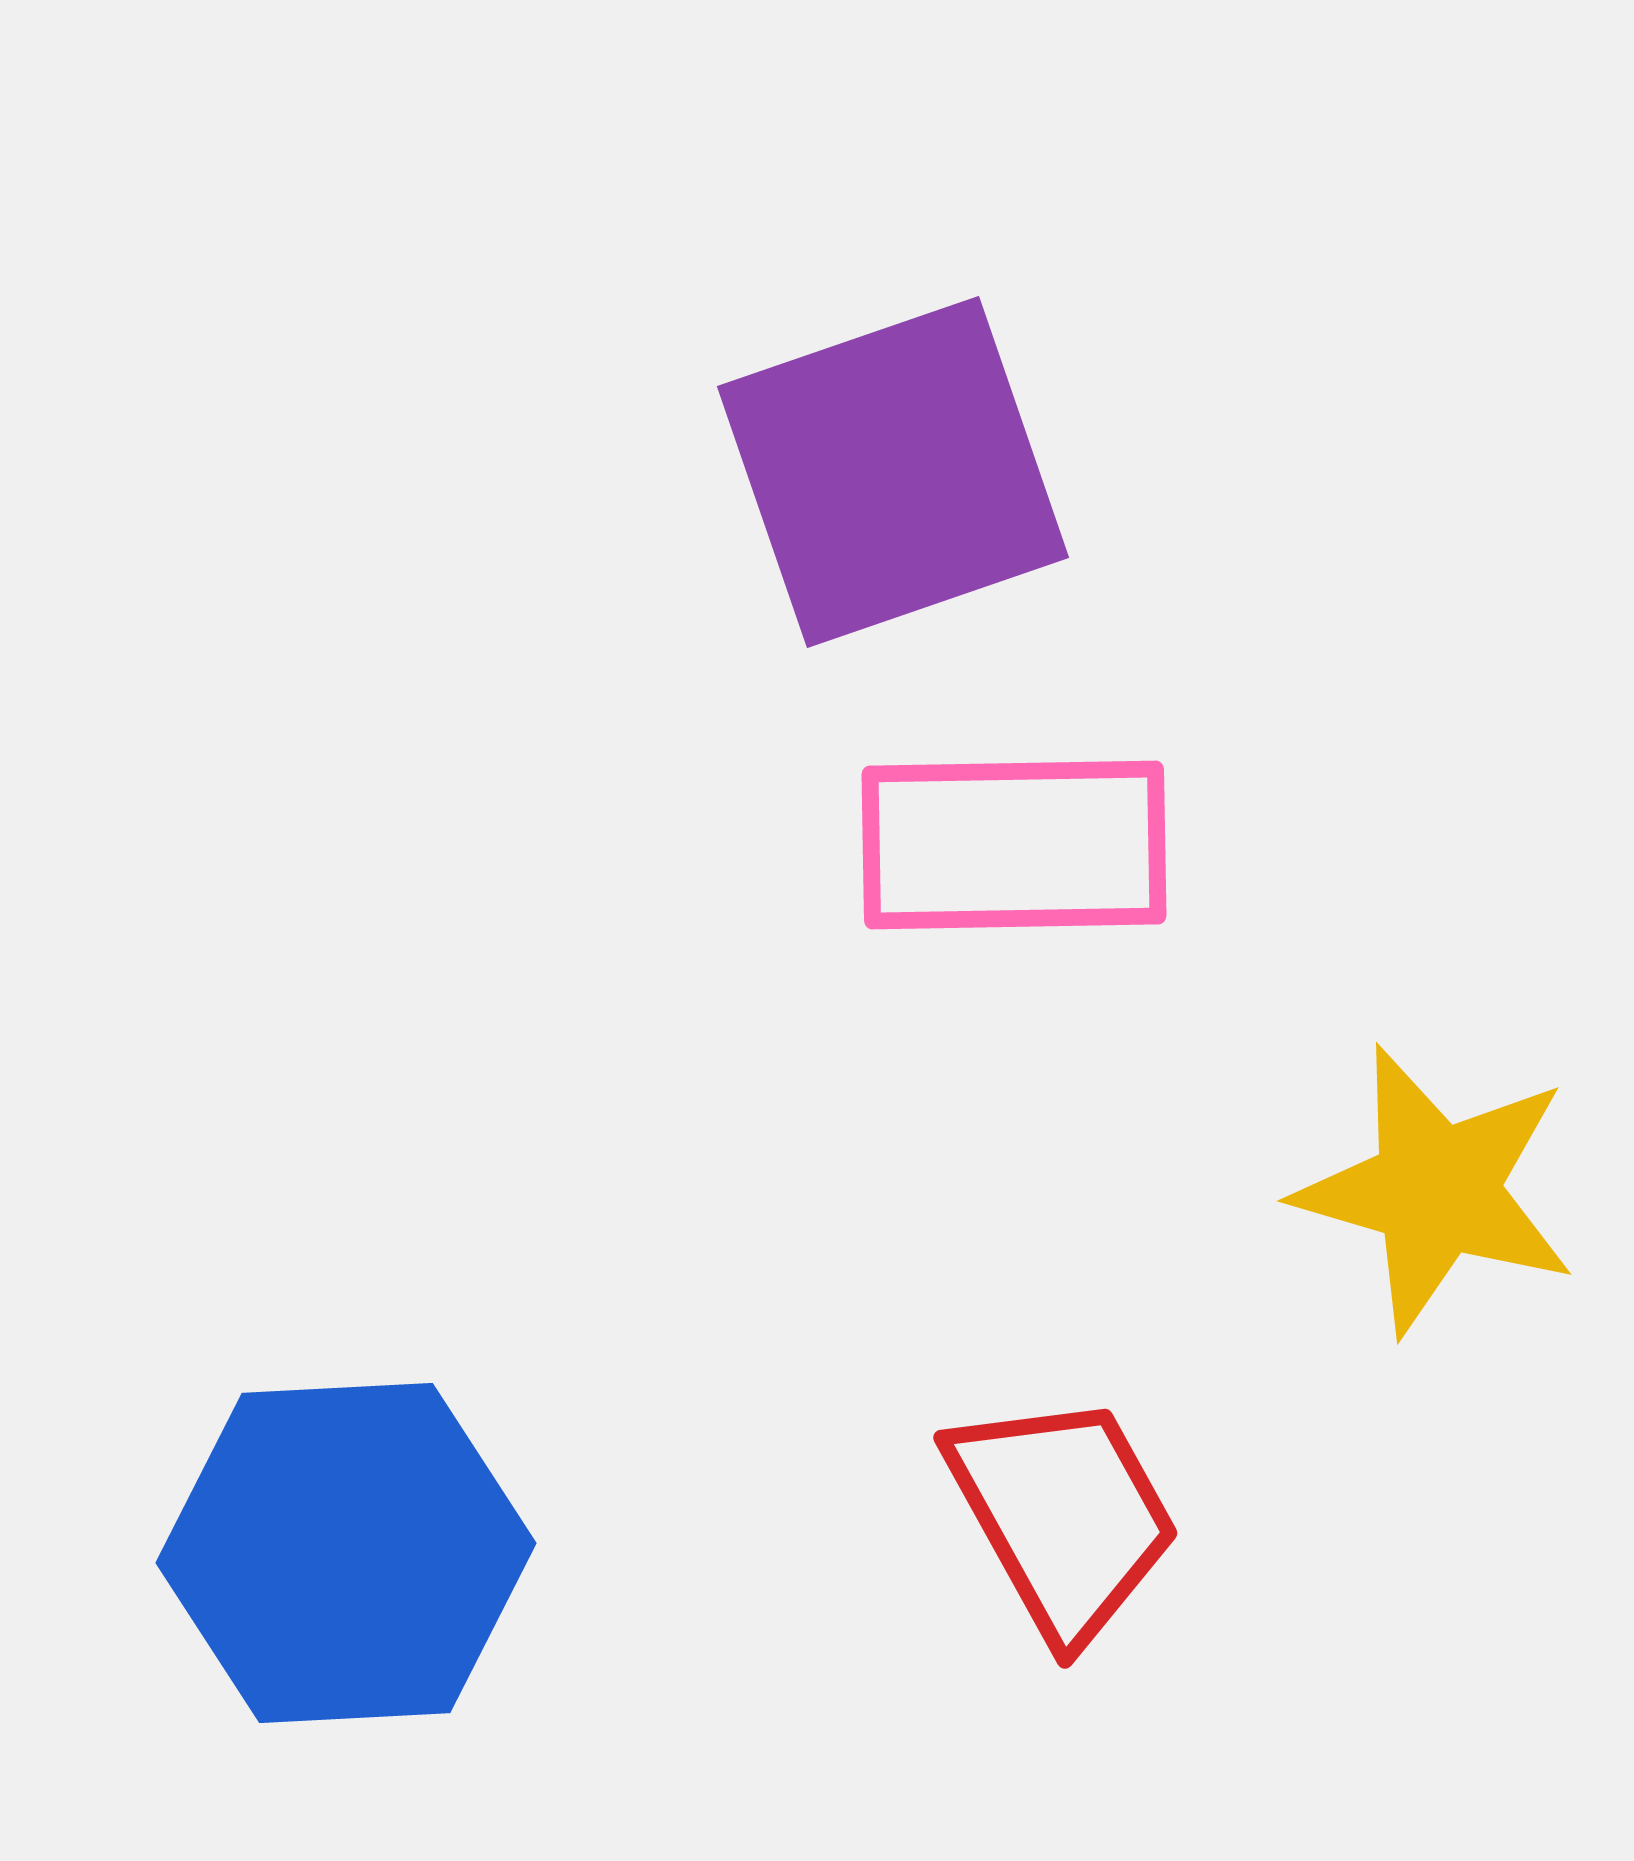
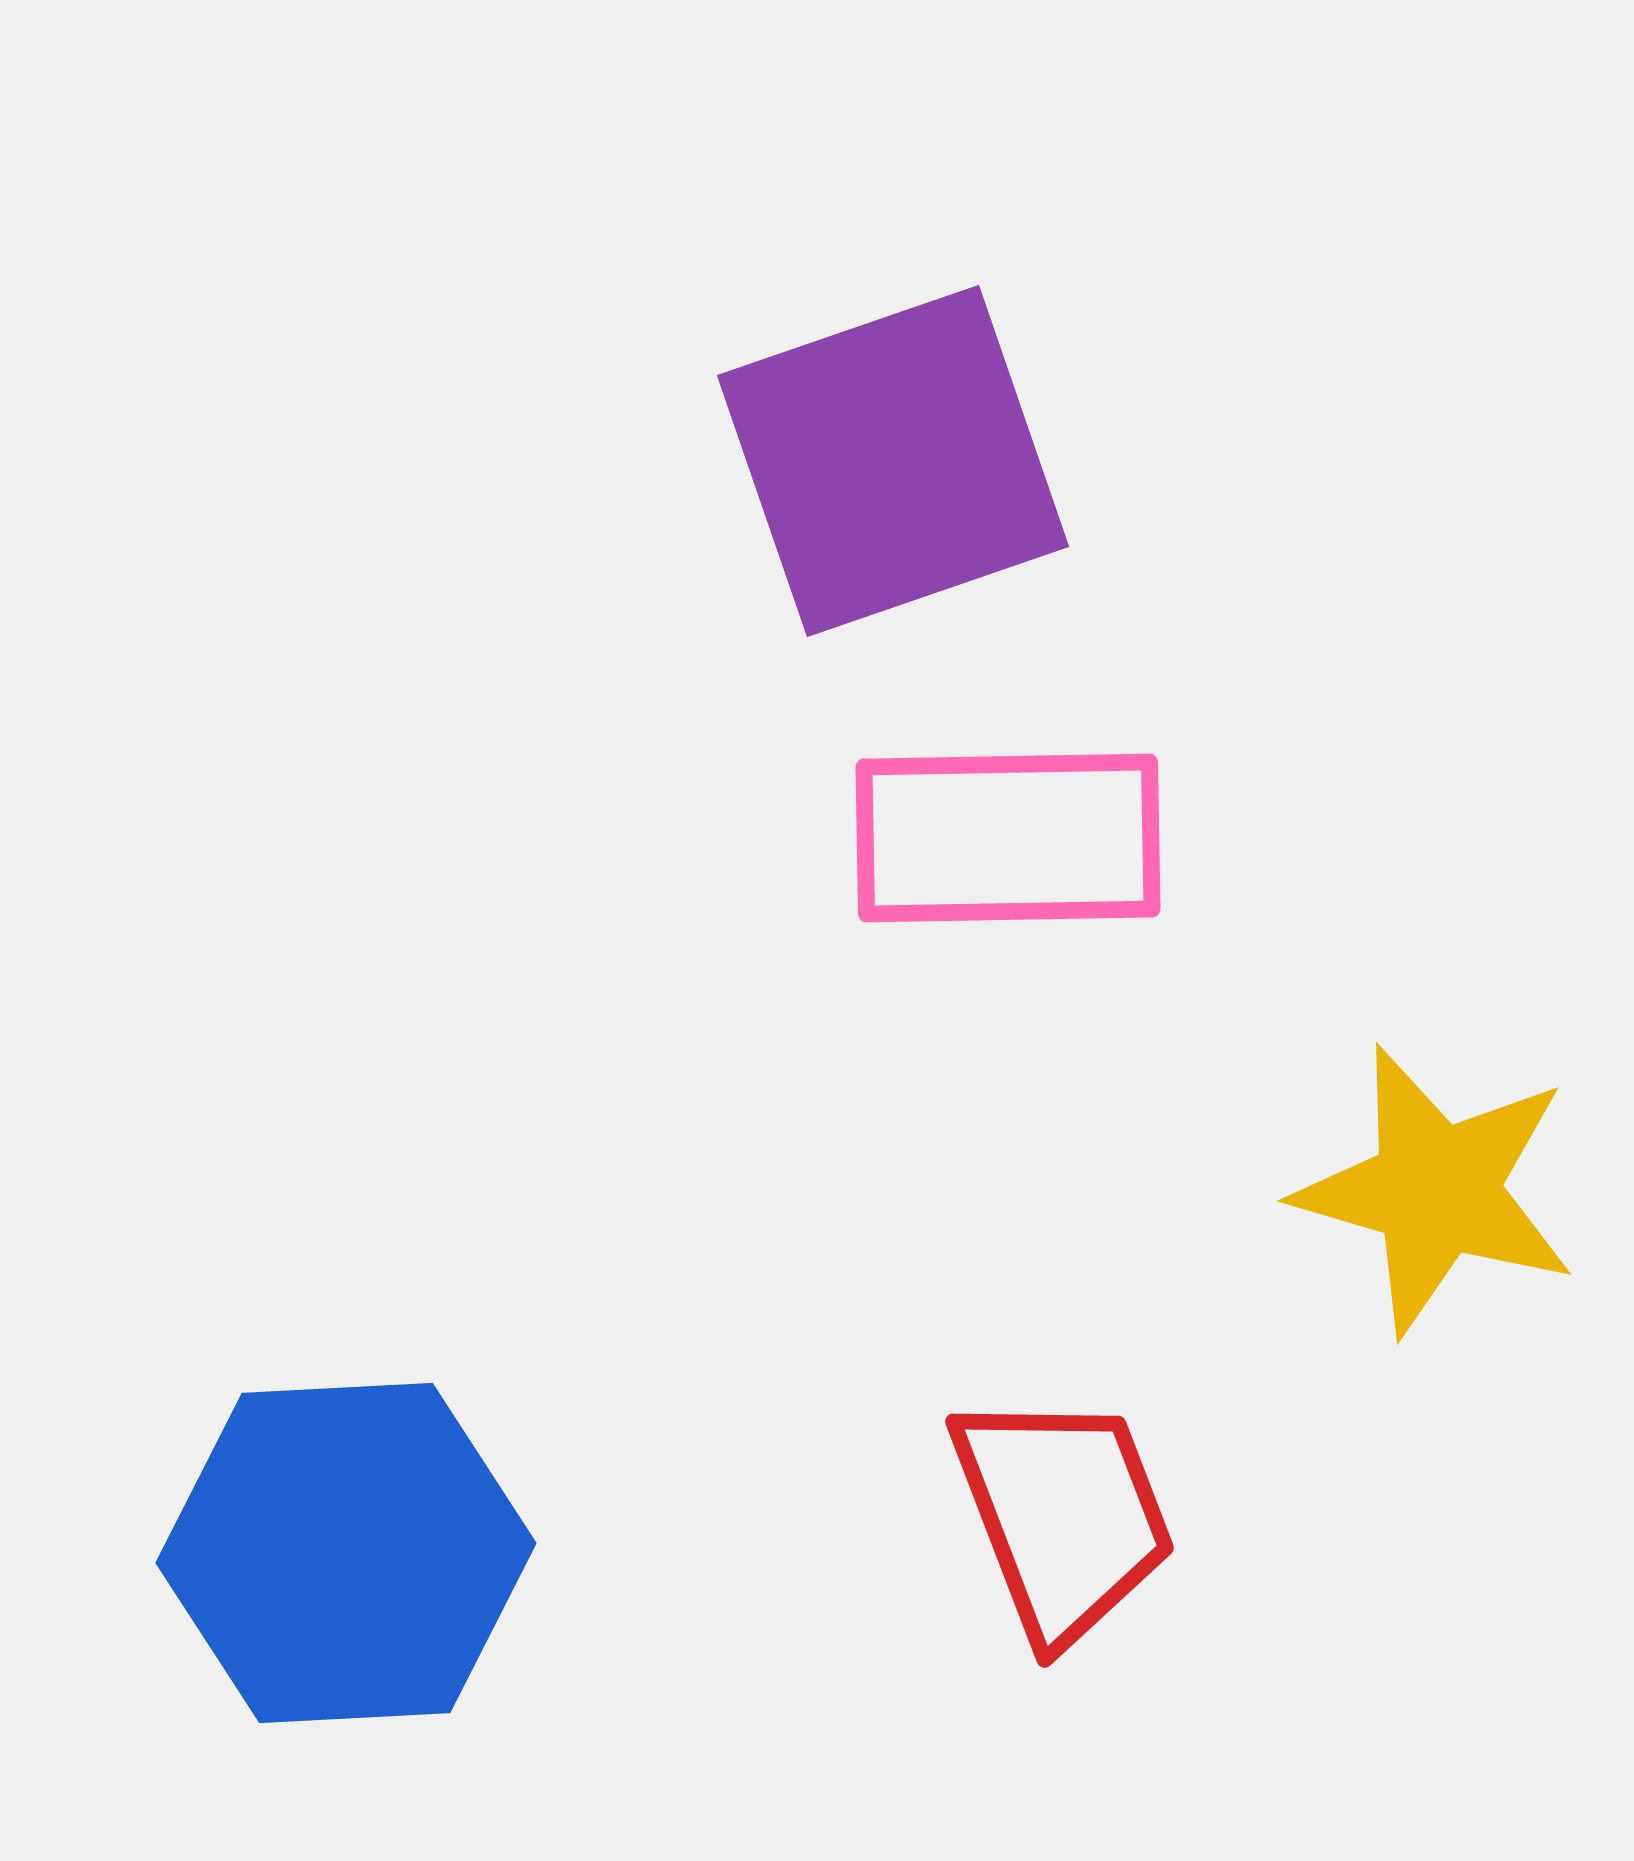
purple square: moved 11 px up
pink rectangle: moved 6 px left, 7 px up
red trapezoid: rotated 8 degrees clockwise
